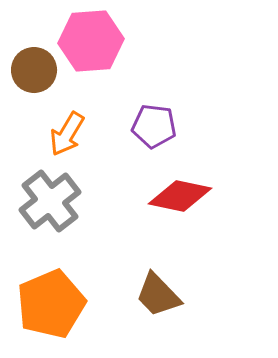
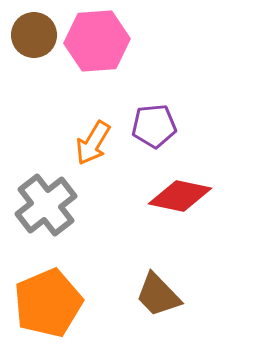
pink hexagon: moved 6 px right
brown circle: moved 35 px up
purple pentagon: rotated 12 degrees counterclockwise
orange arrow: moved 26 px right, 9 px down
gray cross: moved 4 px left, 4 px down
orange pentagon: moved 3 px left, 1 px up
